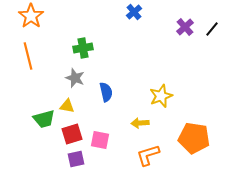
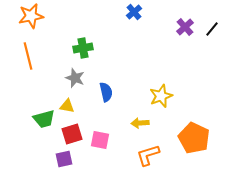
orange star: rotated 25 degrees clockwise
orange pentagon: rotated 16 degrees clockwise
purple square: moved 12 px left
